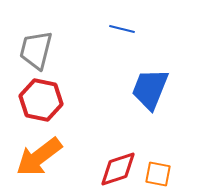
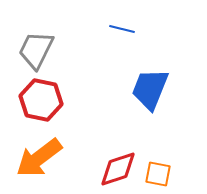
gray trapezoid: rotated 12 degrees clockwise
orange arrow: moved 1 px down
